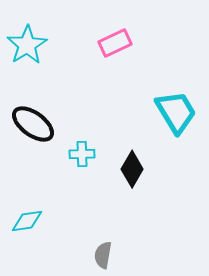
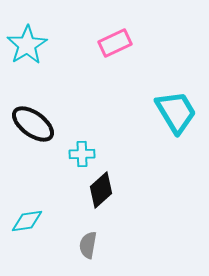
black diamond: moved 31 px left, 21 px down; rotated 18 degrees clockwise
gray semicircle: moved 15 px left, 10 px up
